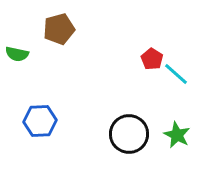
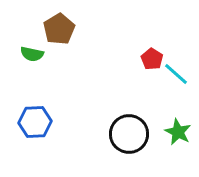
brown pentagon: rotated 16 degrees counterclockwise
green semicircle: moved 15 px right
blue hexagon: moved 5 px left, 1 px down
green star: moved 1 px right, 3 px up
